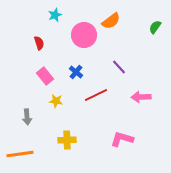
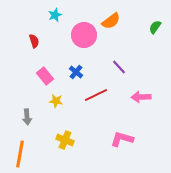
red semicircle: moved 5 px left, 2 px up
yellow cross: moved 2 px left; rotated 24 degrees clockwise
orange line: rotated 72 degrees counterclockwise
